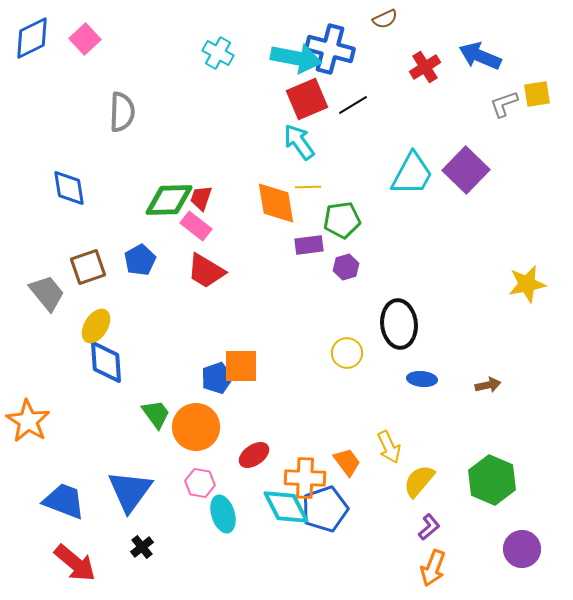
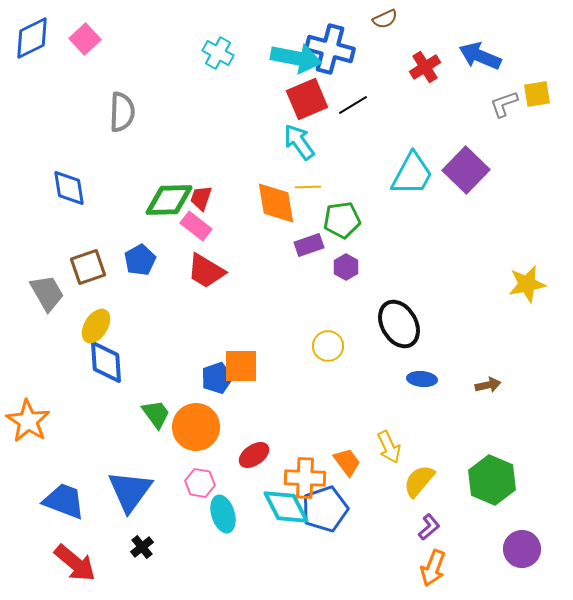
purple rectangle at (309, 245): rotated 12 degrees counterclockwise
purple hexagon at (346, 267): rotated 15 degrees counterclockwise
gray trapezoid at (47, 293): rotated 9 degrees clockwise
black ellipse at (399, 324): rotated 24 degrees counterclockwise
yellow circle at (347, 353): moved 19 px left, 7 px up
